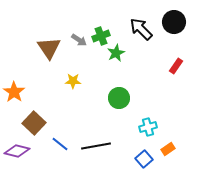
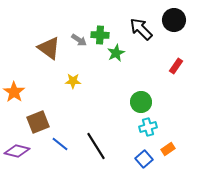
black circle: moved 2 px up
green cross: moved 1 px left, 1 px up; rotated 24 degrees clockwise
brown triangle: rotated 20 degrees counterclockwise
green circle: moved 22 px right, 4 px down
brown square: moved 4 px right, 1 px up; rotated 25 degrees clockwise
black line: rotated 68 degrees clockwise
